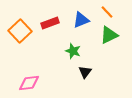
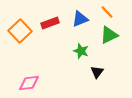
blue triangle: moved 1 px left, 1 px up
green star: moved 8 px right
black triangle: moved 12 px right
